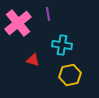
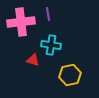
pink cross: moved 3 px right, 1 px up; rotated 32 degrees clockwise
cyan cross: moved 11 px left
